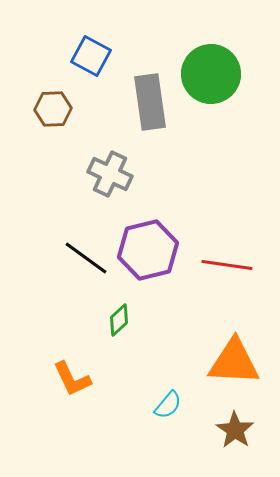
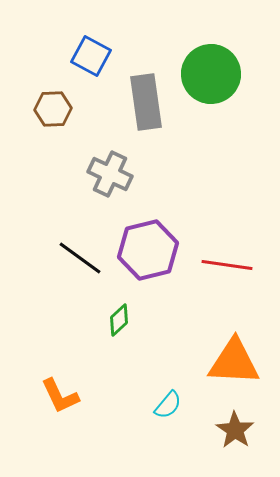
gray rectangle: moved 4 px left
black line: moved 6 px left
orange L-shape: moved 12 px left, 17 px down
